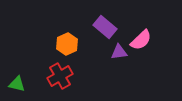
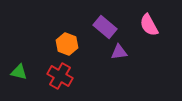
pink semicircle: moved 8 px right, 15 px up; rotated 105 degrees clockwise
orange hexagon: rotated 15 degrees counterclockwise
red cross: rotated 30 degrees counterclockwise
green triangle: moved 2 px right, 12 px up
